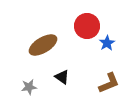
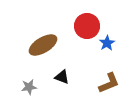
black triangle: rotated 14 degrees counterclockwise
